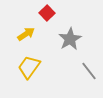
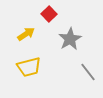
red square: moved 2 px right, 1 px down
yellow trapezoid: rotated 140 degrees counterclockwise
gray line: moved 1 px left, 1 px down
